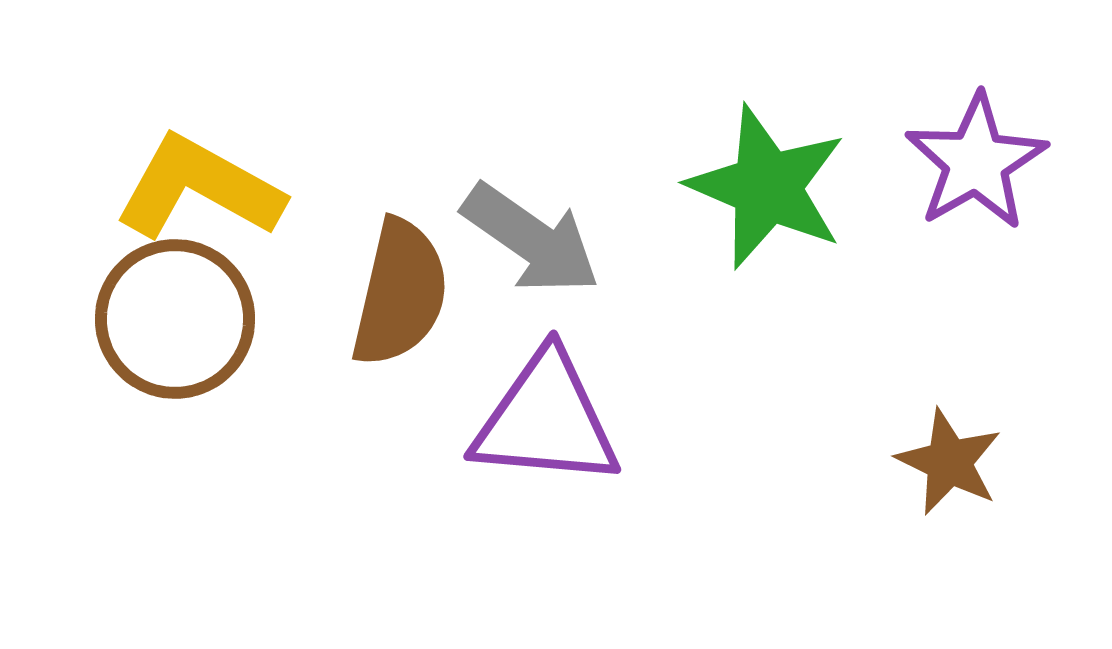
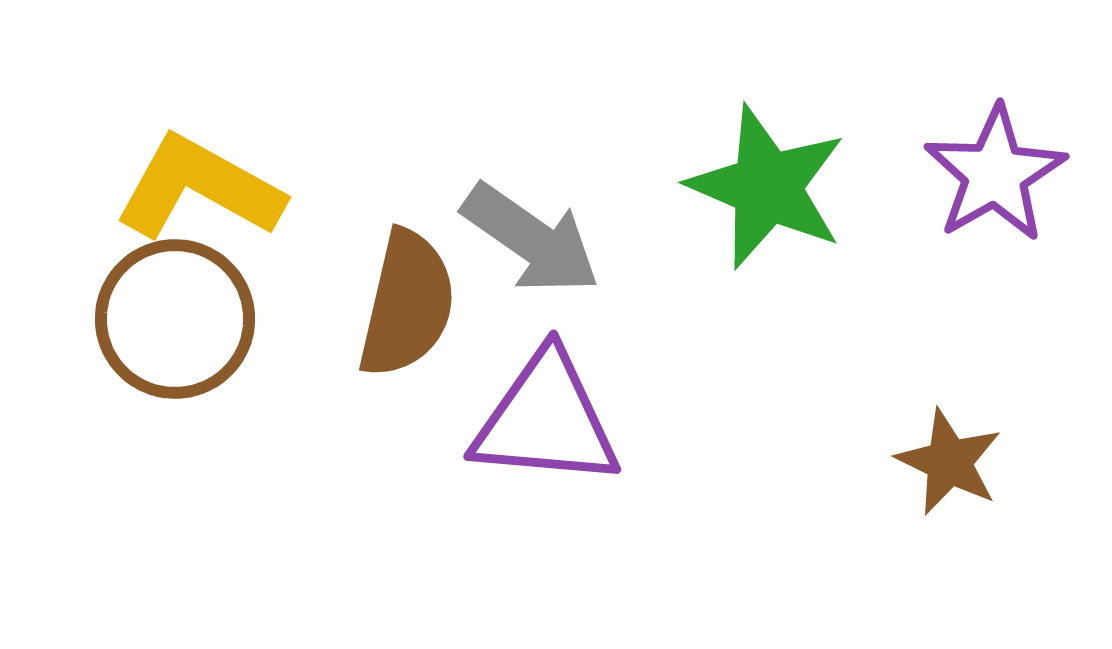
purple star: moved 19 px right, 12 px down
brown semicircle: moved 7 px right, 11 px down
